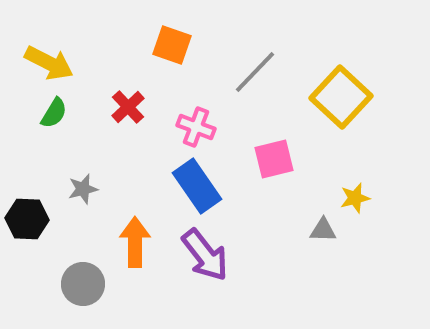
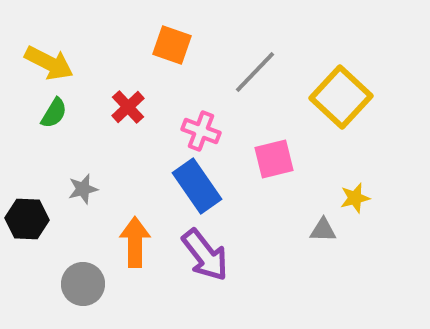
pink cross: moved 5 px right, 4 px down
